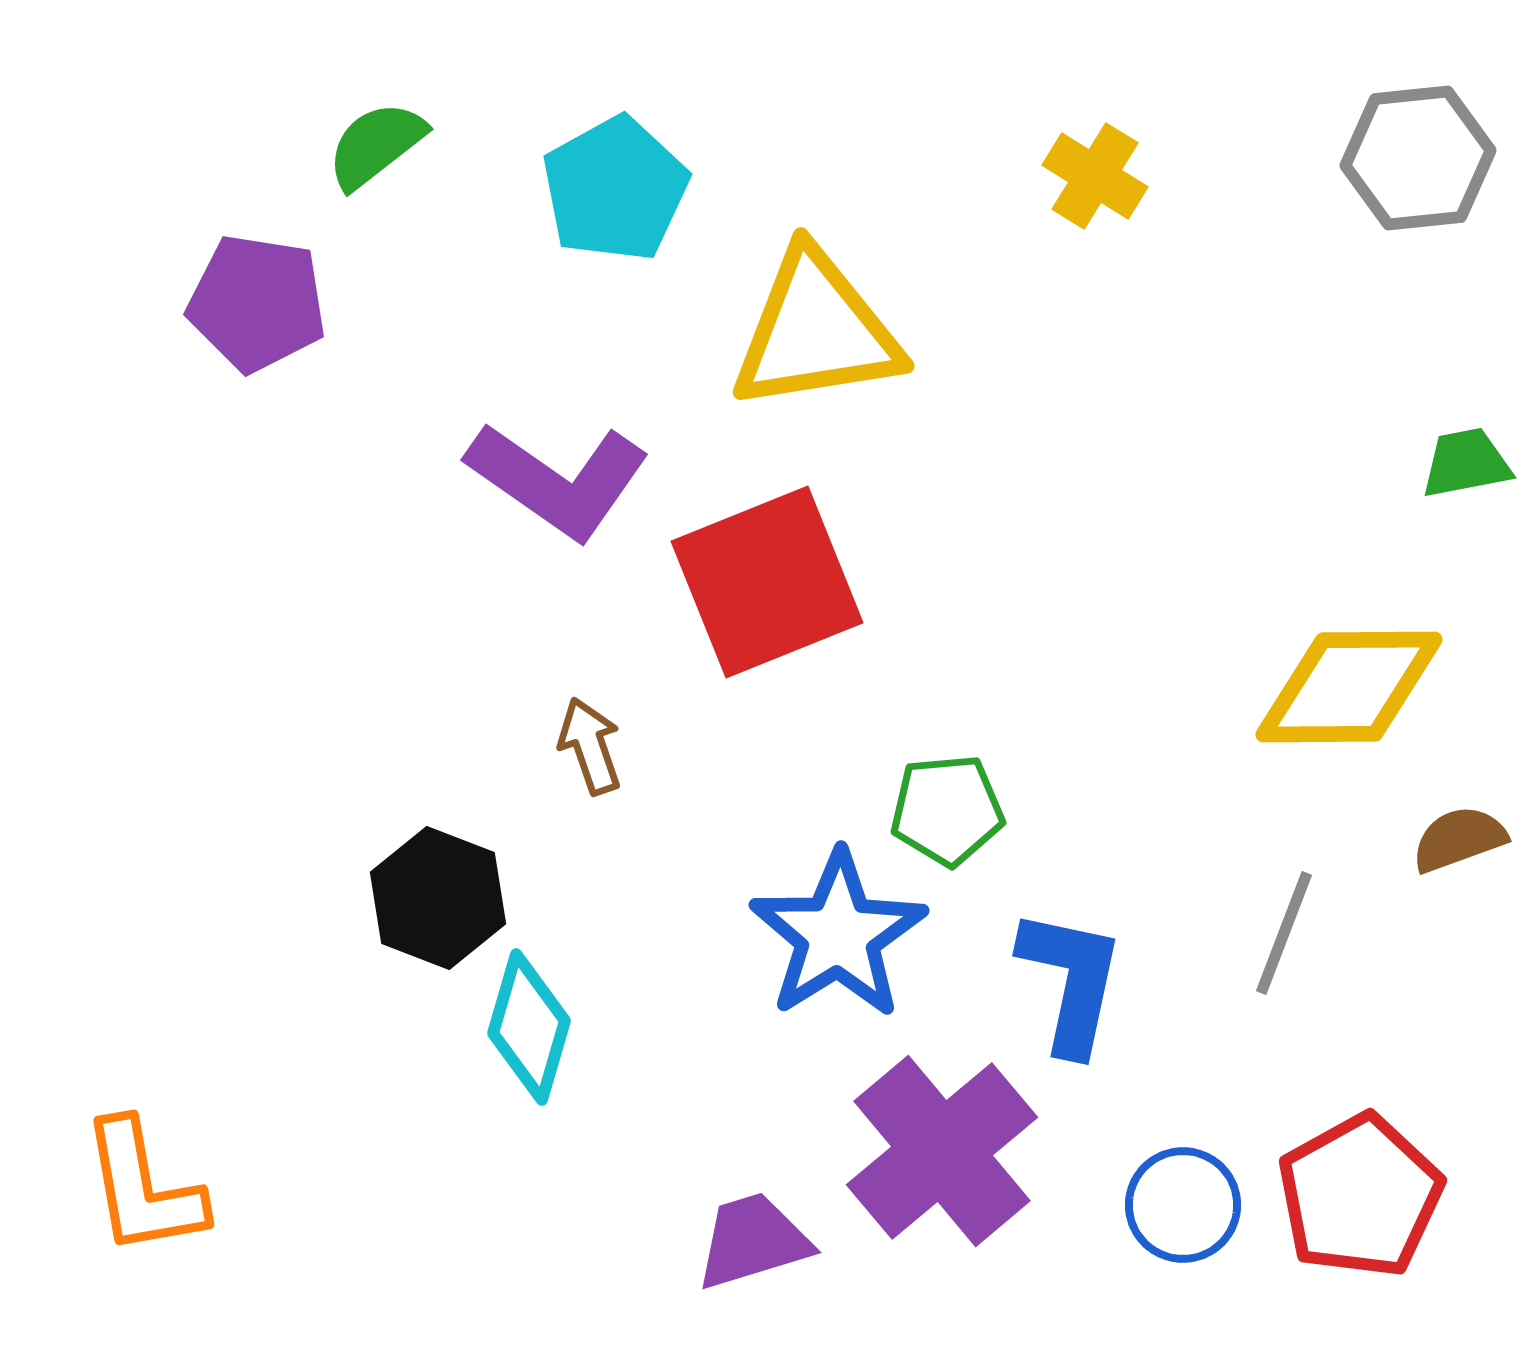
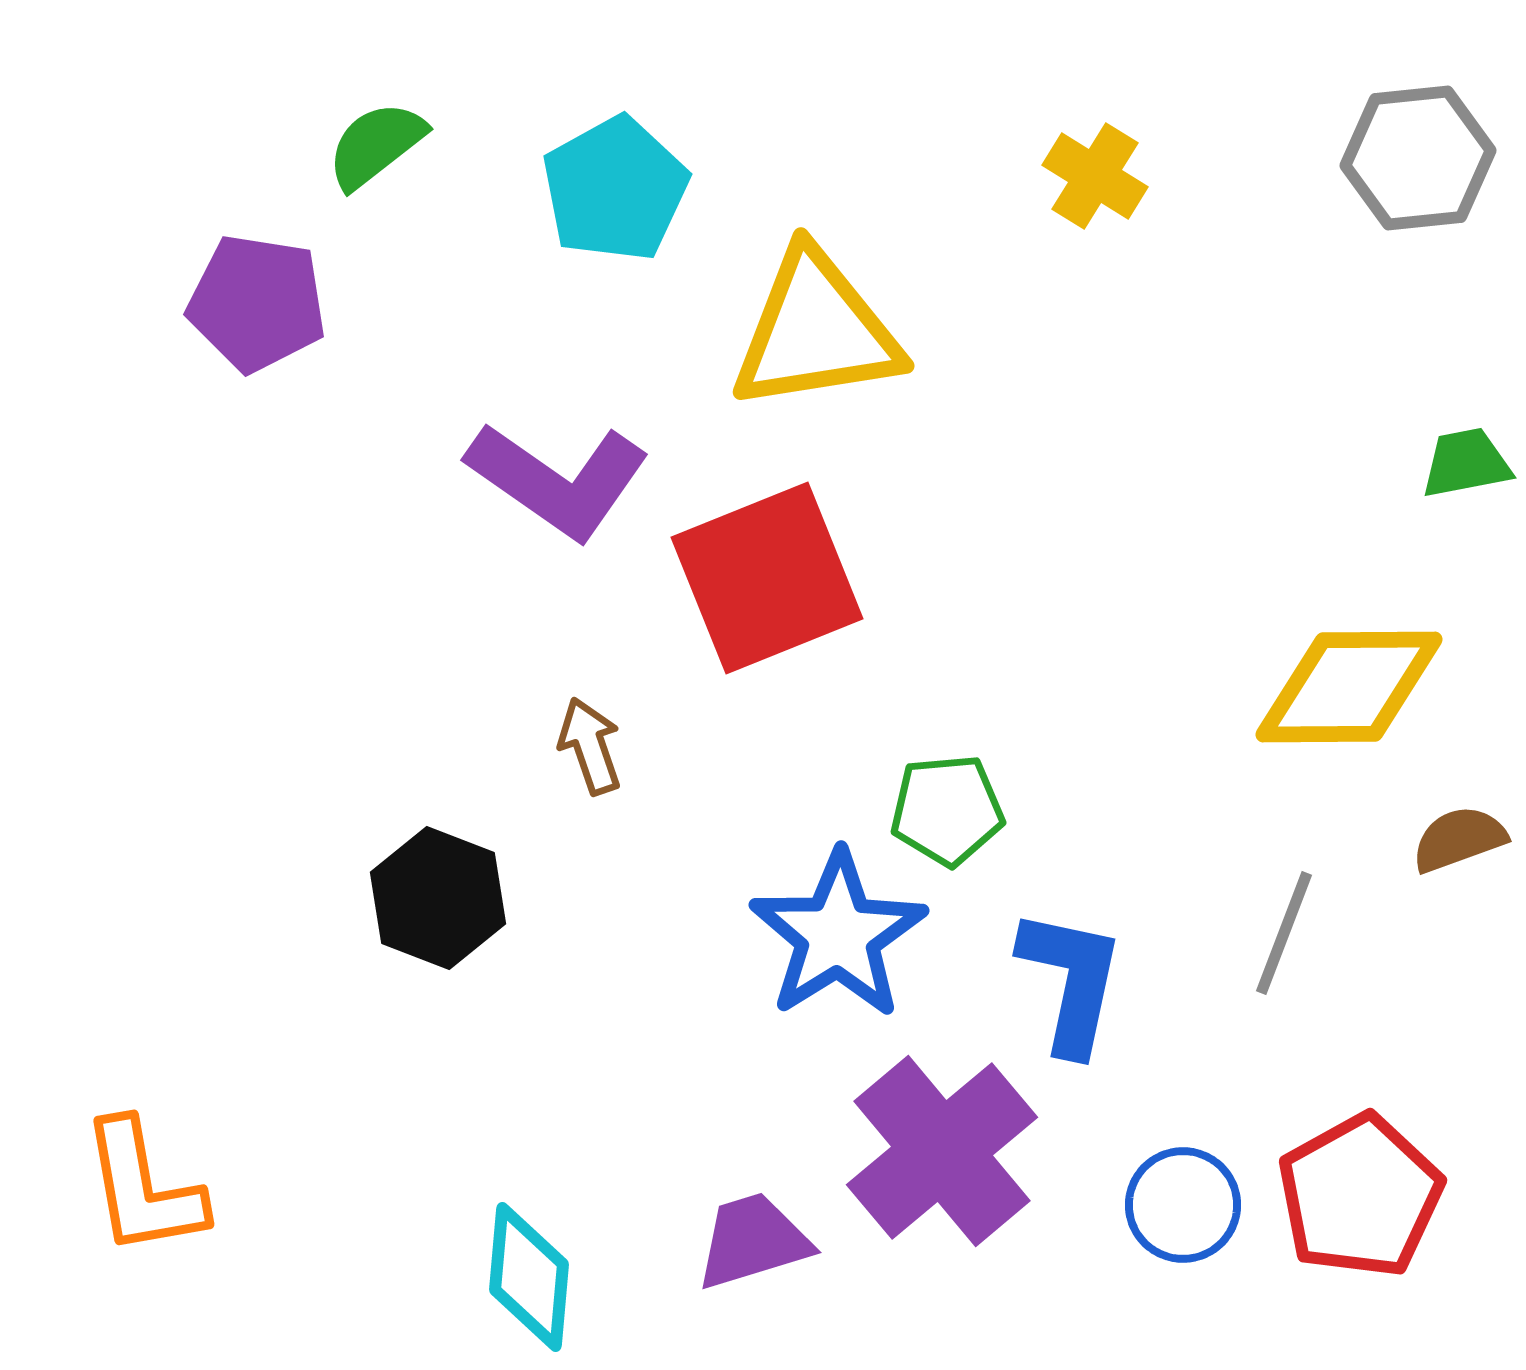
red square: moved 4 px up
cyan diamond: moved 250 px down; rotated 11 degrees counterclockwise
